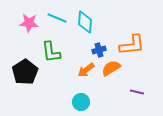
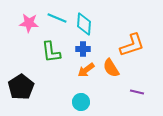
cyan diamond: moved 1 px left, 2 px down
orange L-shape: rotated 12 degrees counterclockwise
blue cross: moved 16 px left, 1 px up; rotated 16 degrees clockwise
orange semicircle: rotated 90 degrees counterclockwise
black pentagon: moved 4 px left, 15 px down
